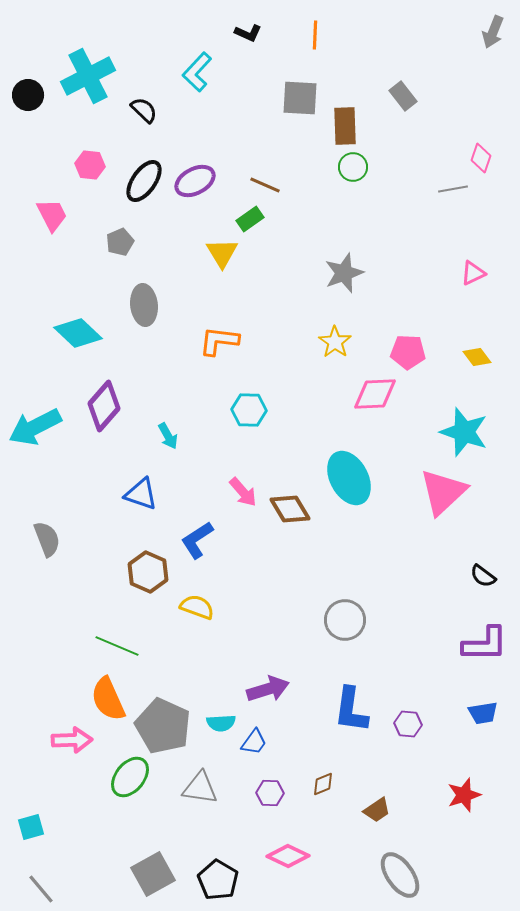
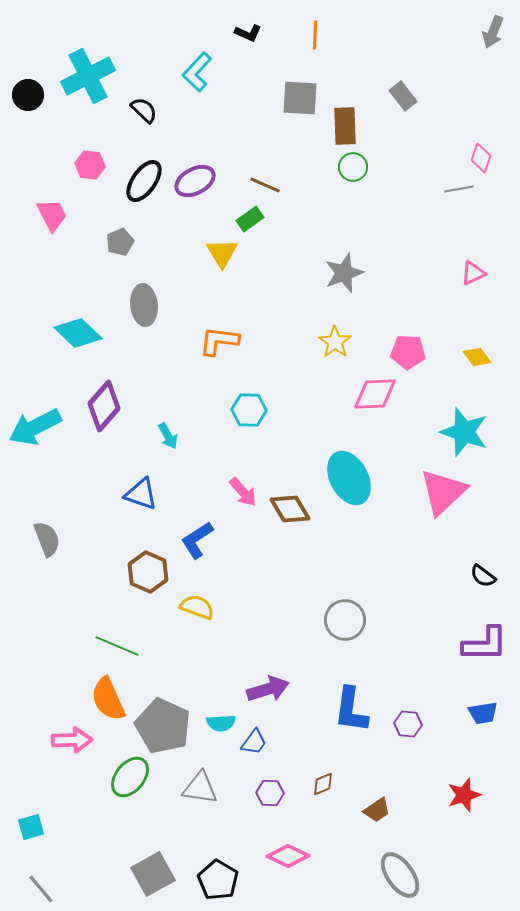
gray line at (453, 189): moved 6 px right
